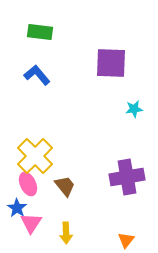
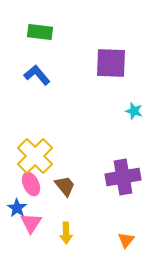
cyan star: moved 2 px down; rotated 24 degrees clockwise
purple cross: moved 4 px left
pink ellipse: moved 3 px right
